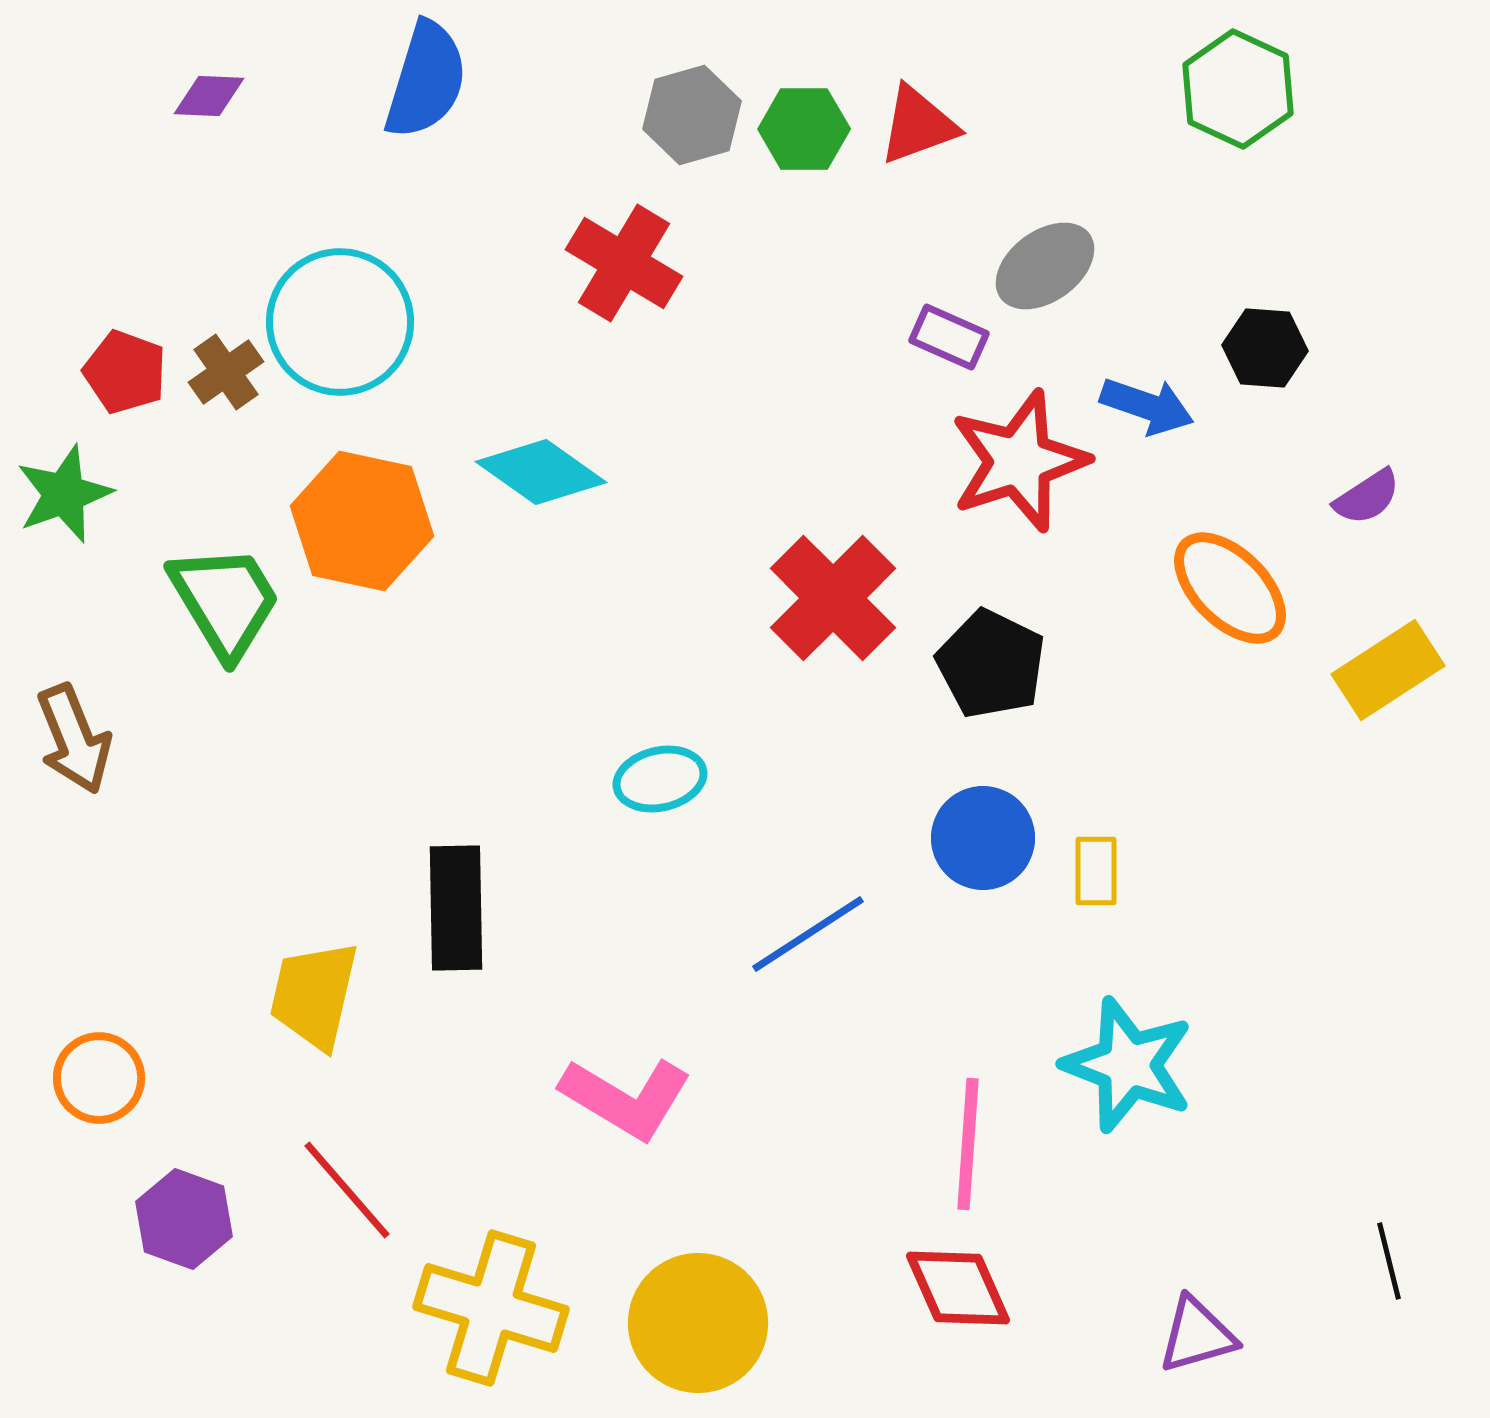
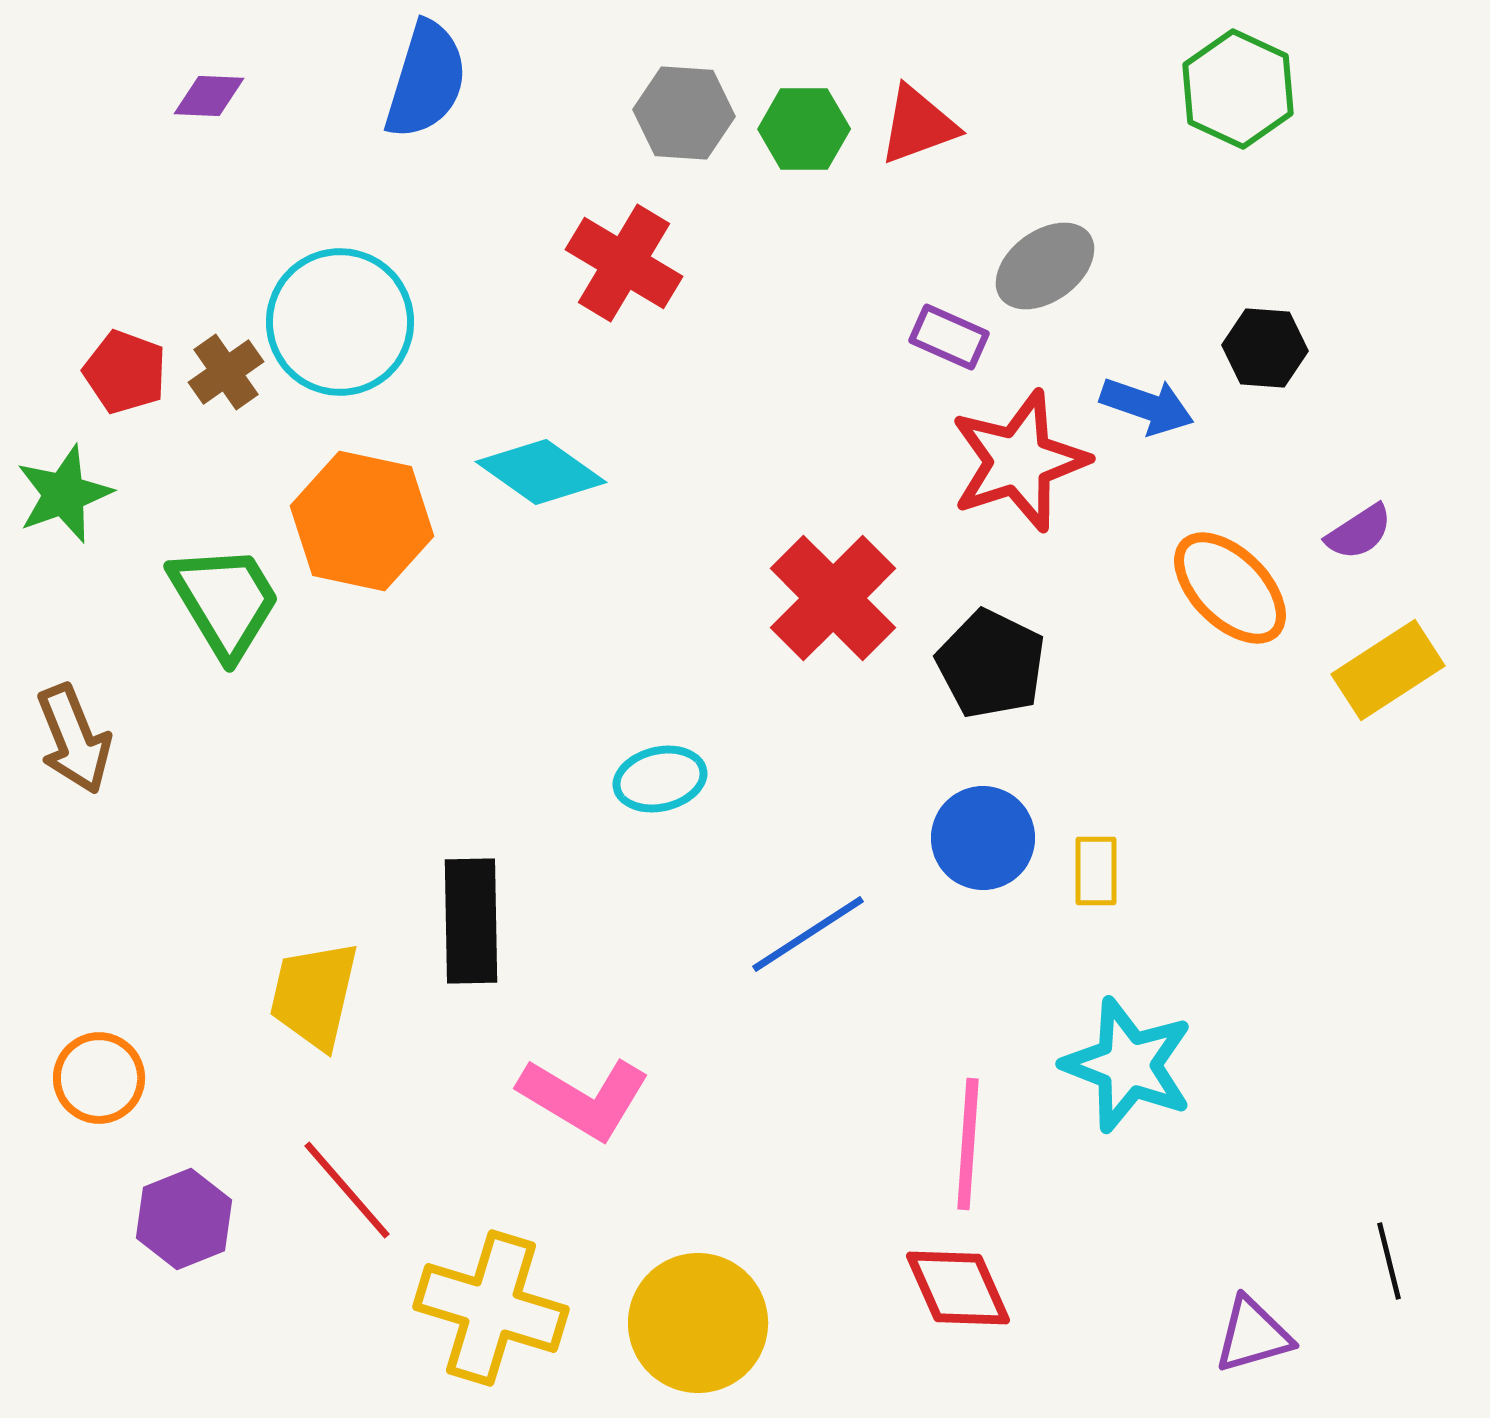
gray hexagon at (692, 115): moved 8 px left, 2 px up; rotated 20 degrees clockwise
purple semicircle at (1367, 497): moved 8 px left, 35 px down
black rectangle at (456, 908): moved 15 px right, 13 px down
pink L-shape at (626, 1098): moved 42 px left
purple hexagon at (184, 1219): rotated 18 degrees clockwise
purple triangle at (1197, 1335): moved 56 px right
